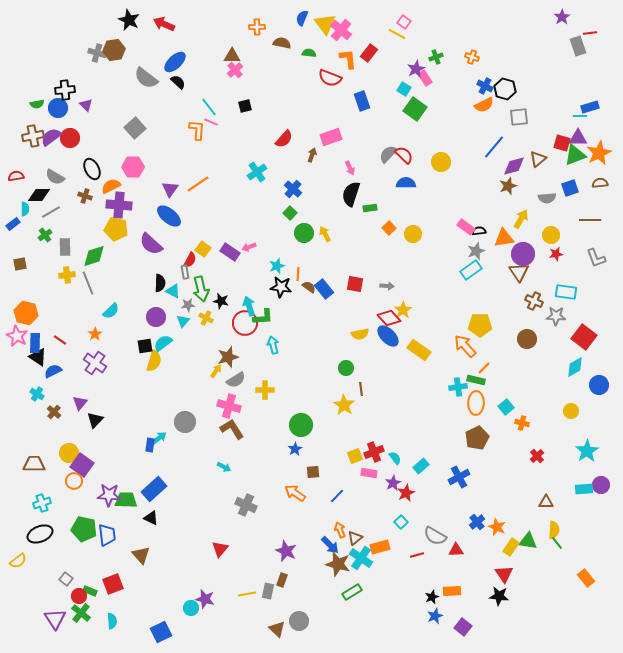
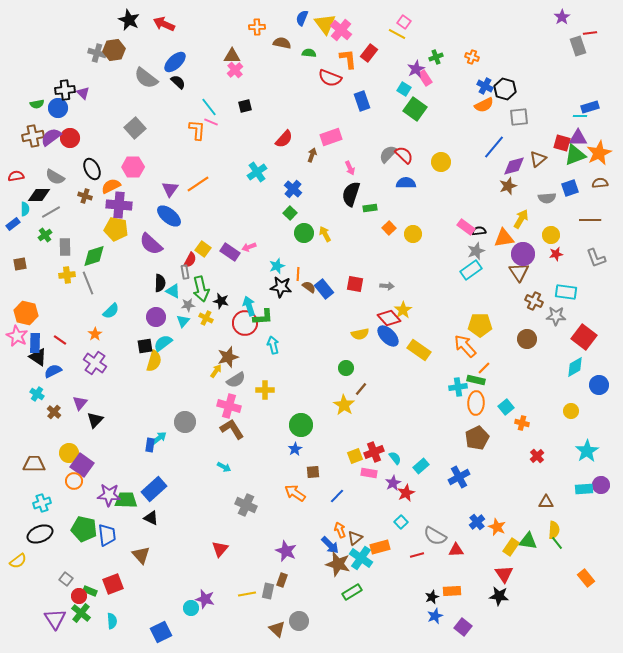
purple triangle at (86, 105): moved 3 px left, 12 px up
brown line at (361, 389): rotated 48 degrees clockwise
